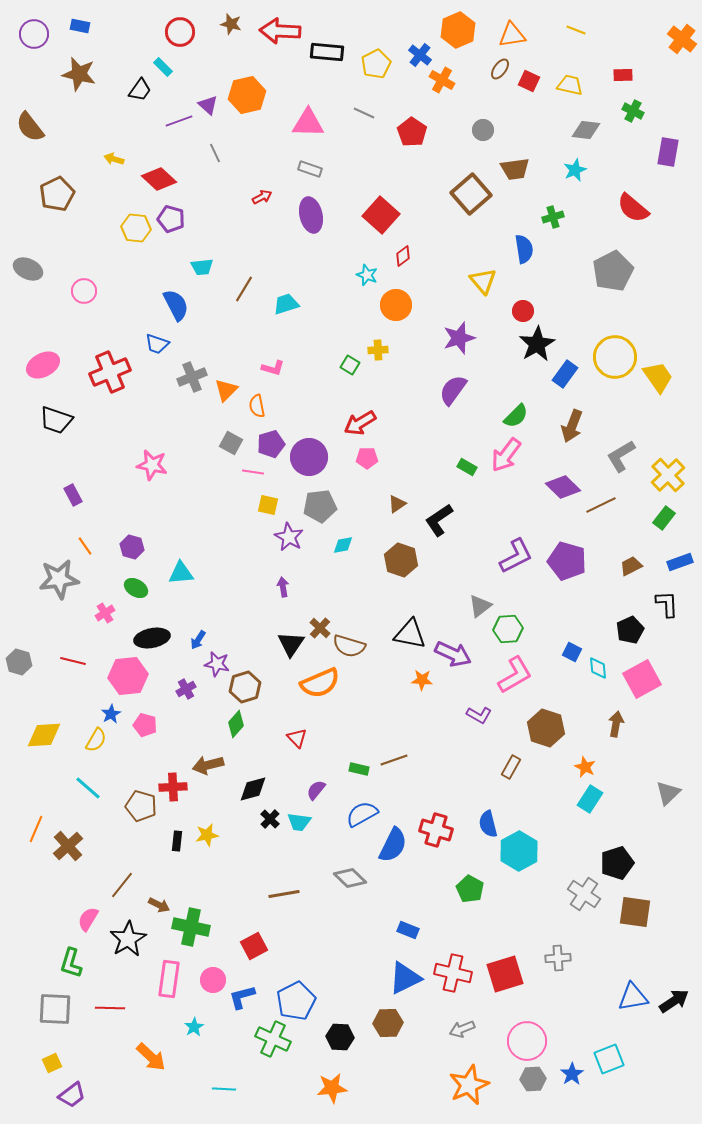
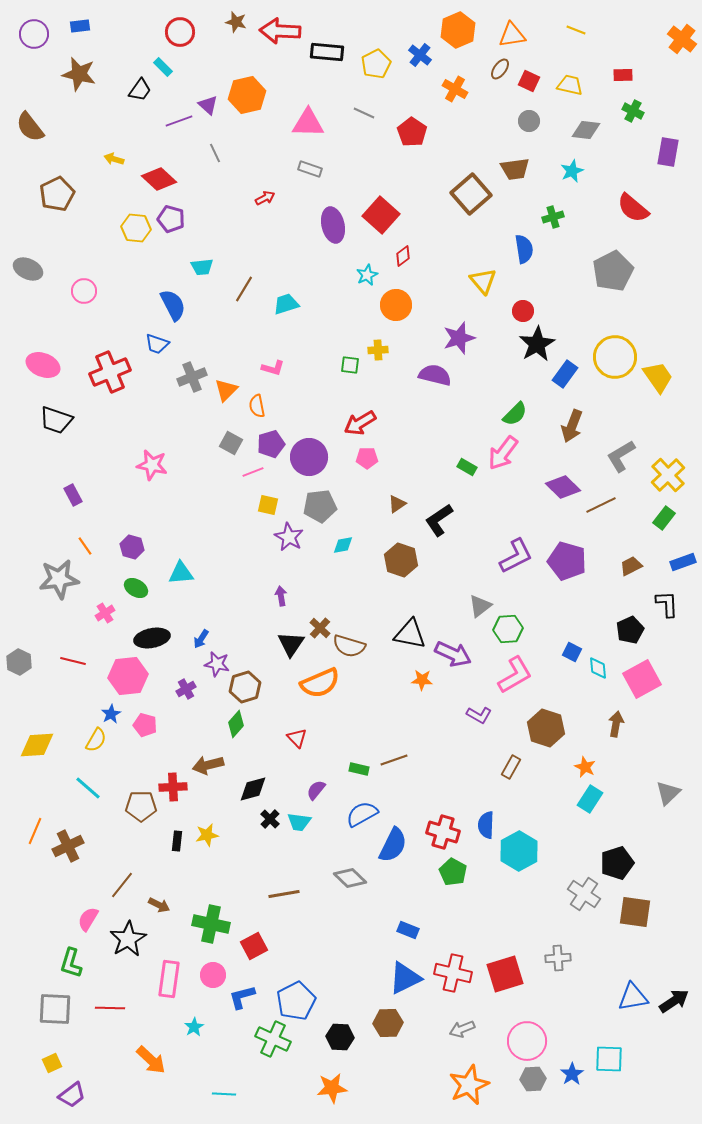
brown star at (231, 24): moved 5 px right, 2 px up
blue rectangle at (80, 26): rotated 18 degrees counterclockwise
orange cross at (442, 80): moved 13 px right, 9 px down
gray circle at (483, 130): moved 46 px right, 9 px up
cyan star at (575, 170): moved 3 px left, 1 px down
red arrow at (262, 197): moved 3 px right, 1 px down
purple ellipse at (311, 215): moved 22 px right, 10 px down
cyan star at (367, 275): rotated 25 degrees clockwise
blue semicircle at (176, 305): moved 3 px left
pink ellipse at (43, 365): rotated 48 degrees clockwise
green square at (350, 365): rotated 24 degrees counterclockwise
purple semicircle at (453, 390): moved 18 px left, 15 px up; rotated 68 degrees clockwise
green semicircle at (516, 416): moved 1 px left, 2 px up
pink arrow at (506, 455): moved 3 px left, 2 px up
pink line at (253, 472): rotated 30 degrees counterclockwise
blue rectangle at (680, 562): moved 3 px right
purple arrow at (283, 587): moved 2 px left, 9 px down
blue arrow at (198, 640): moved 3 px right, 1 px up
gray hexagon at (19, 662): rotated 10 degrees clockwise
yellow diamond at (44, 735): moved 7 px left, 10 px down
brown pentagon at (141, 806): rotated 16 degrees counterclockwise
blue semicircle at (488, 824): moved 2 px left, 1 px down; rotated 16 degrees clockwise
orange line at (36, 829): moved 1 px left, 2 px down
red cross at (436, 830): moved 7 px right, 2 px down
brown cross at (68, 846): rotated 16 degrees clockwise
green pentagon at (470, 889): moved 17 px left, 17 px up
green cross at (191, 927): moved 20 px right, 3 px up
pink circle at (213, 980): moved 5 px up
orange arrow at (151, 1057): moved 3 px down
cyan square at (609, 1059): rotated 24 degrees clockwise
cyan line at (224, 1089): moved 5 px down
